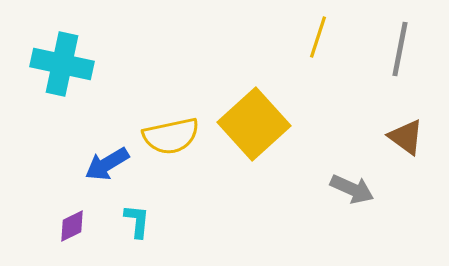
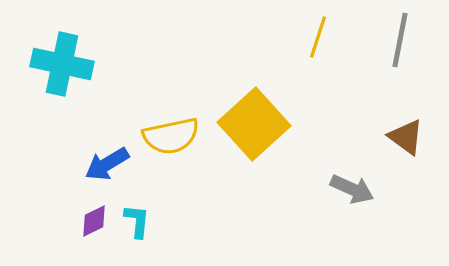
gray line: moved 9 px up
purple diamond: moved 22 px right, 5 px up
